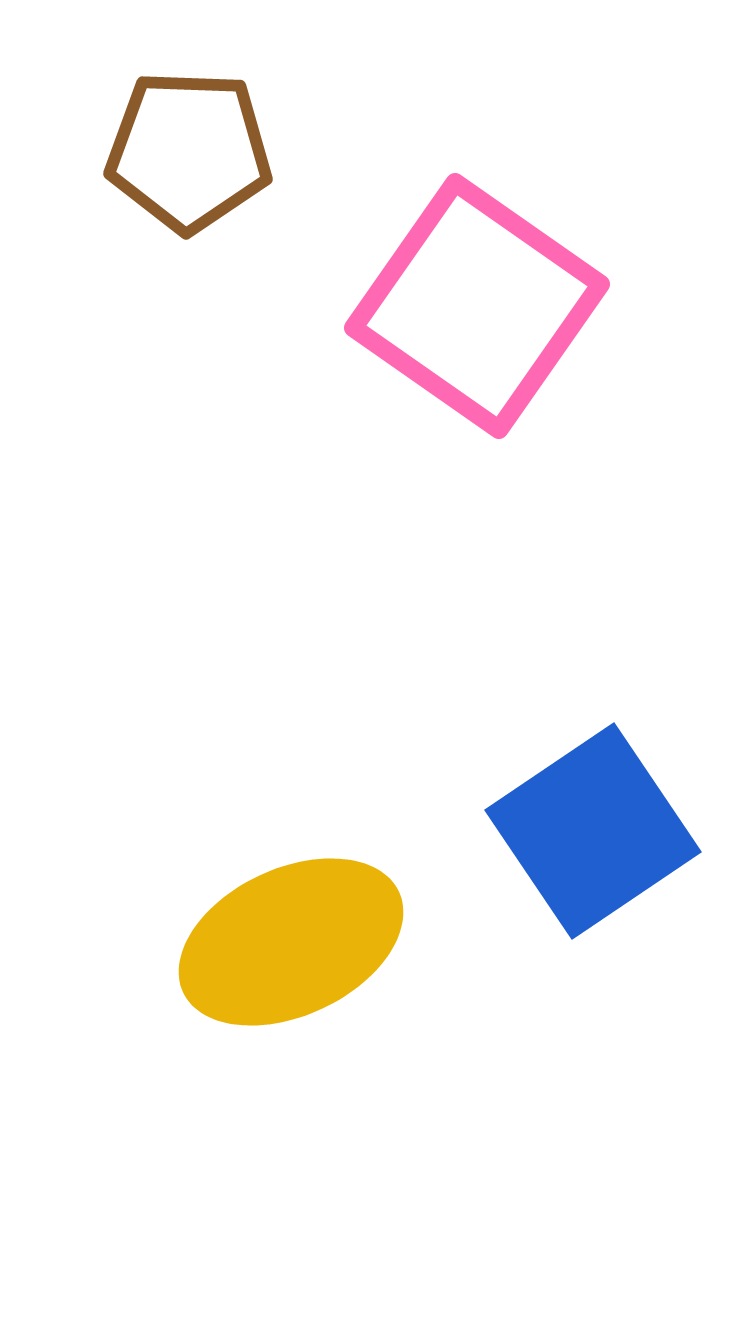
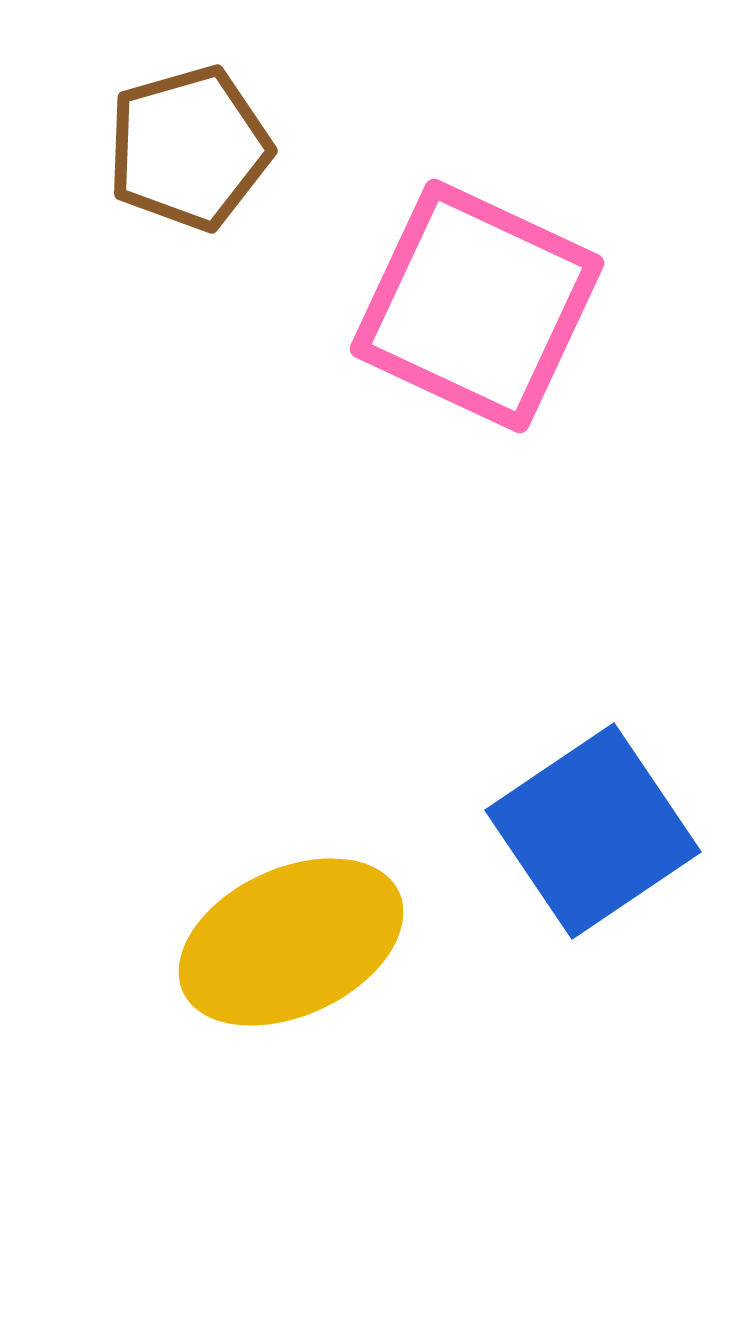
brown pentagon: moved 3 px up; rotated 18 degrees counterclockwise
pink square: rotated 10 degrees counterclockwise
